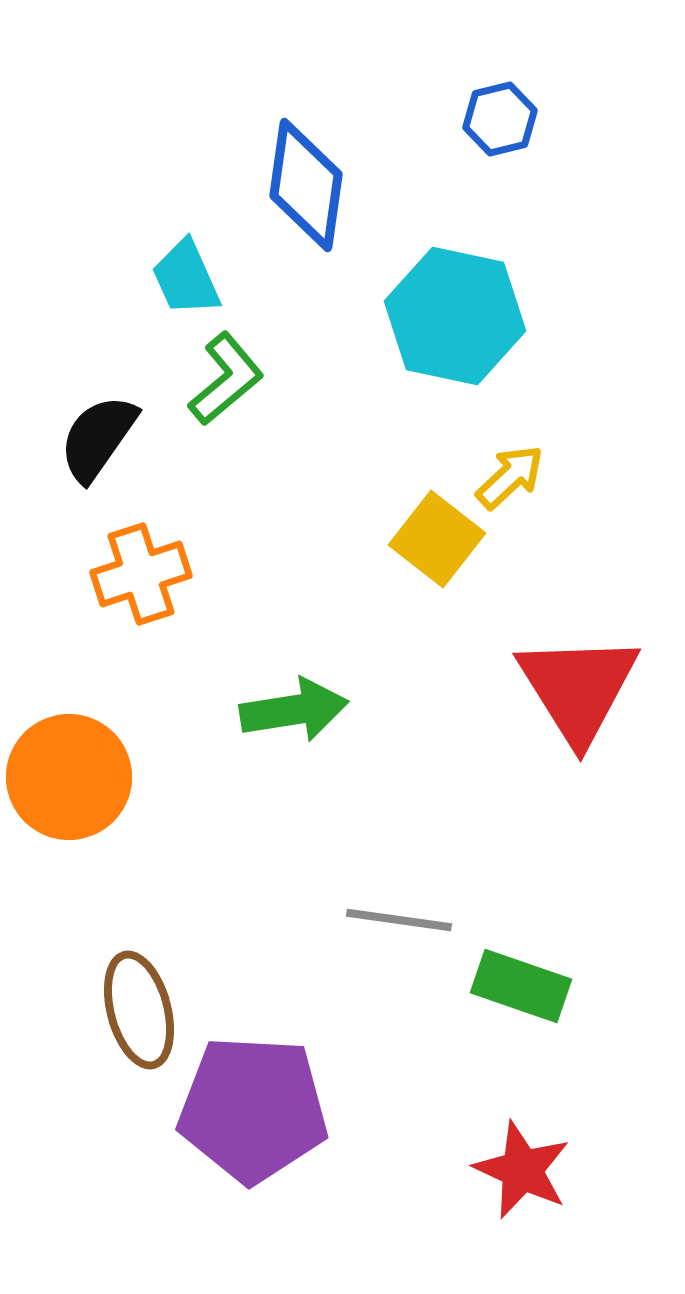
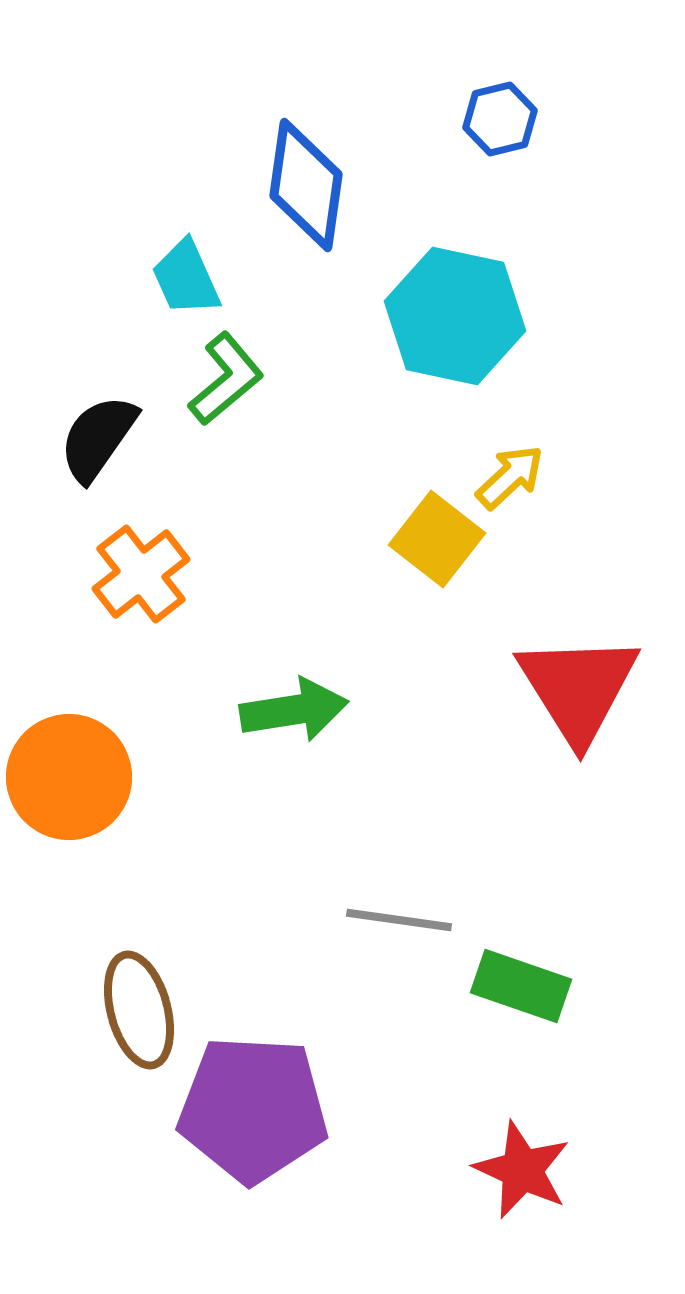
orange cross: rotated 20 degrees counterclockwise
